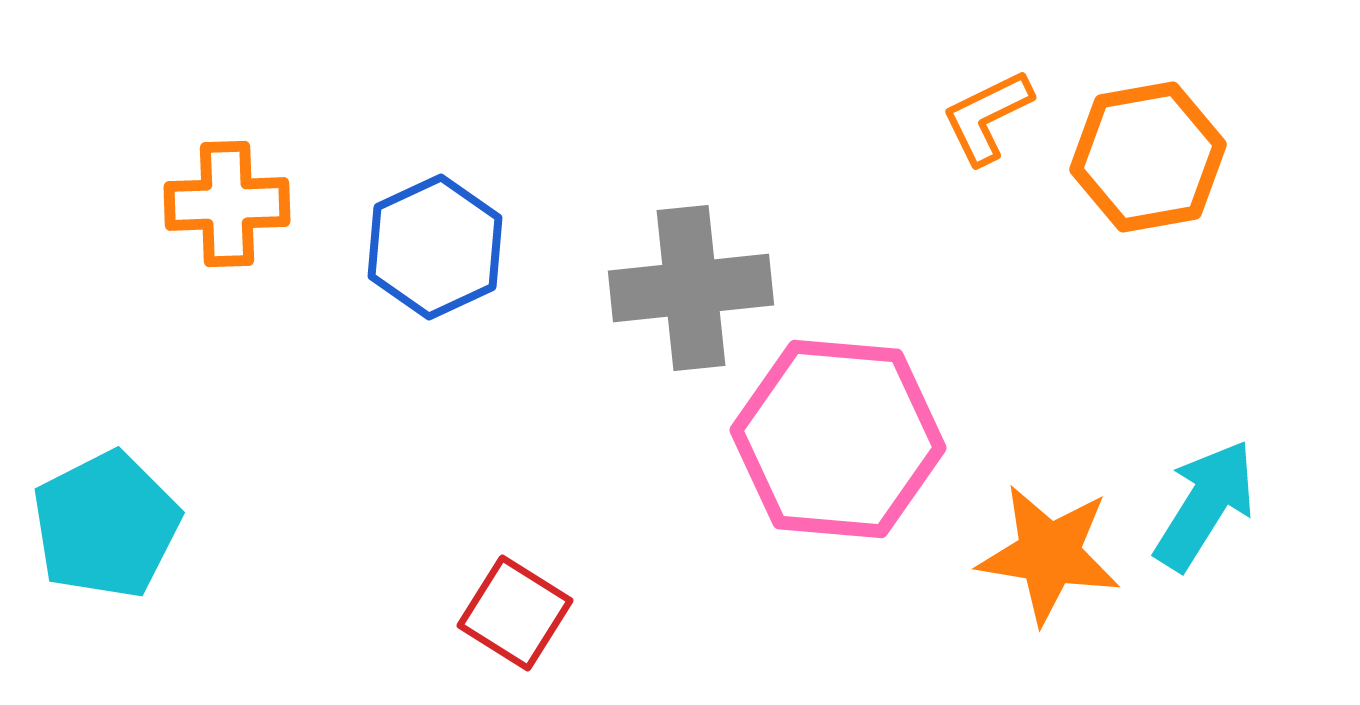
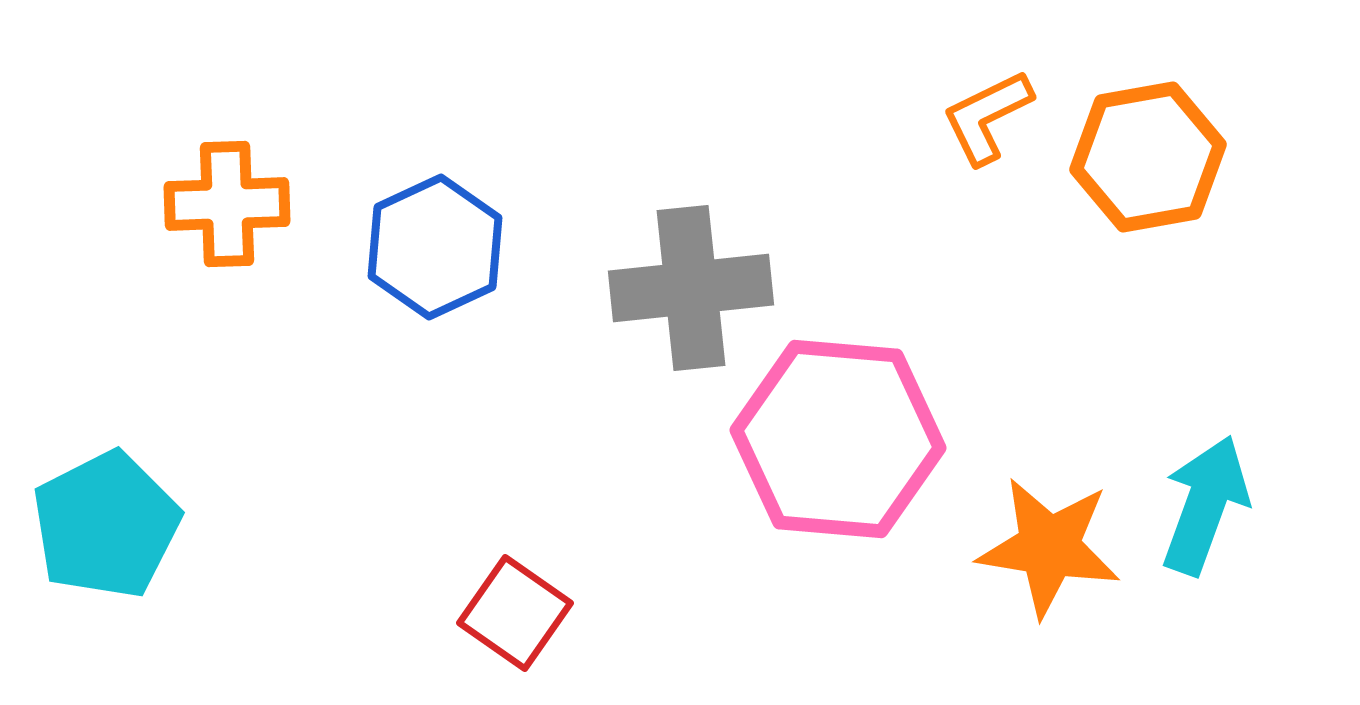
cyan arrow: rotated 12 degrees counterclockwise
orange star: moved 7 px up
red square: rotated 3 degrees clockwise
